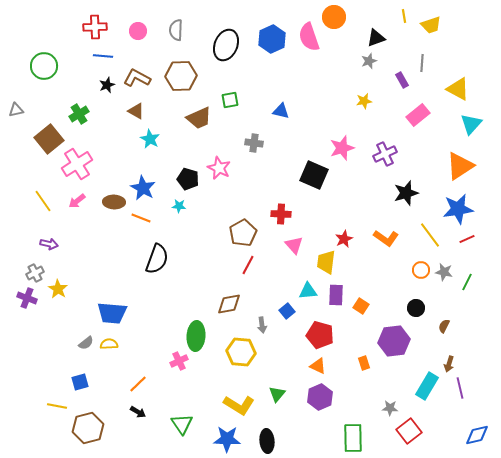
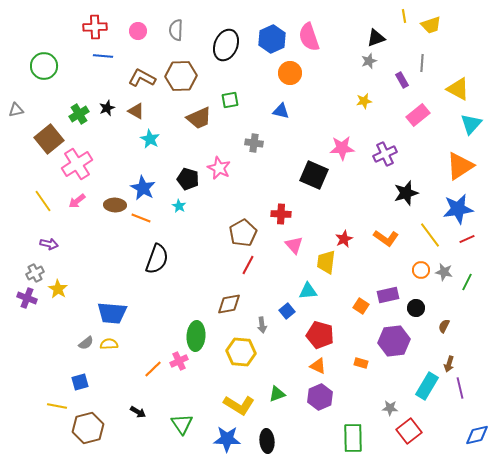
orange circle at (334, 17): moved 44 px left, 56 px down
brown L-shape at (137, 78): moved 5 px right
black star at (107, 85): moved 23 px down
pink star at (342, 148): rotated 15 degrees clockwise
brown ellipse at (114, 202): moved 1 px right, 3 px down
cyan star at (179, 206): rotated 24 degrees clockwise
purple rectangle at (336, 295): moved 52 px right; rotated 75 degrees clockwise
orange rectangle at (364, 363): moved 3 px left; rotated 56 degrees counterclockwise
orange line at (138, 384): moved 15 px right, 15 px up
green triangle at (277, 394): rotated 30 degrees clockwise
